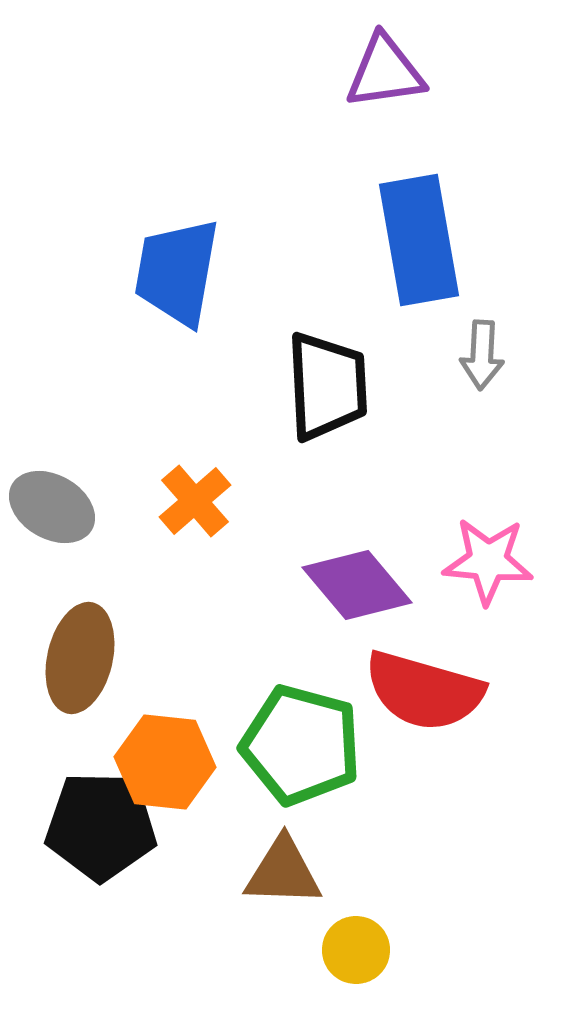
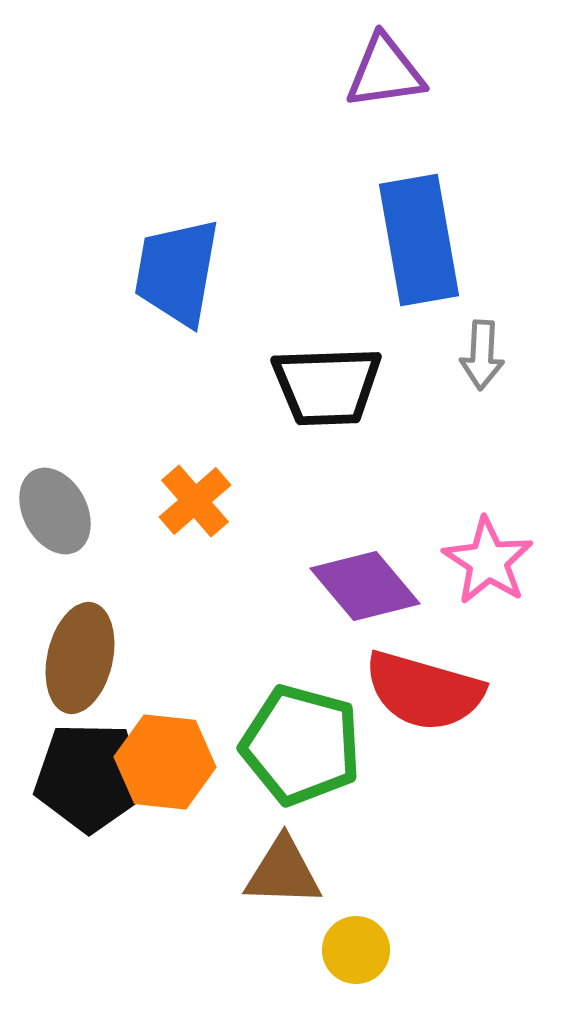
black trapezoid: rotated 91 degrees clockwise
gray ellipse: moved 3 px right, 4 px down; rotated 32 degrees clockwise
pink star: rotated 28 degrees clockwise
purple diamond: moved 8 px right, 1 px down
black pentagon: moved 11 px left, 49 px up
